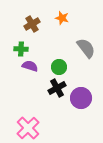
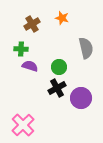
gray semicircle: rotated 25 degrees clockwise
pink cross: moved 5 px left, 3 px up
